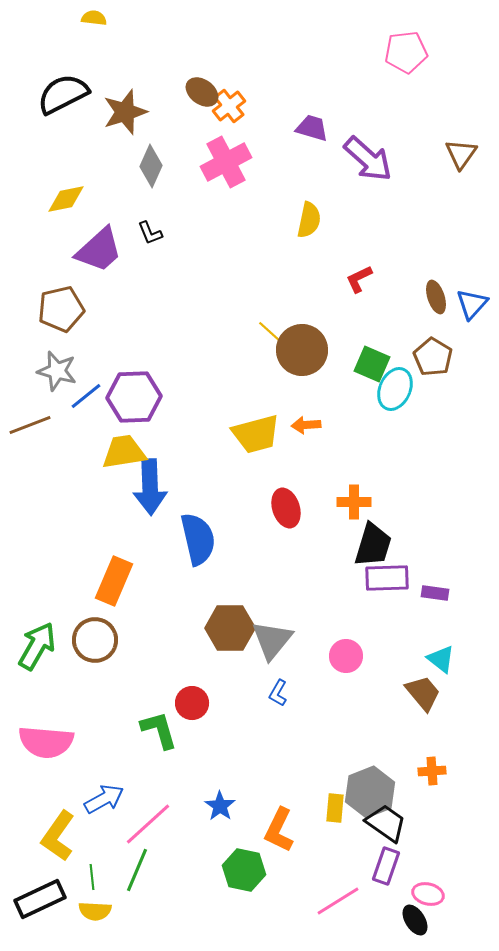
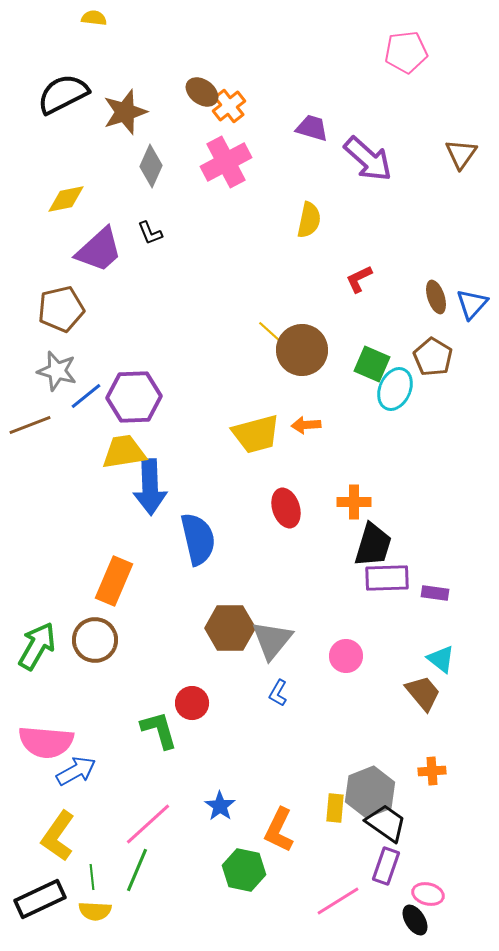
blue arrow at (104, 799): moved 28 px left, 28 px up
